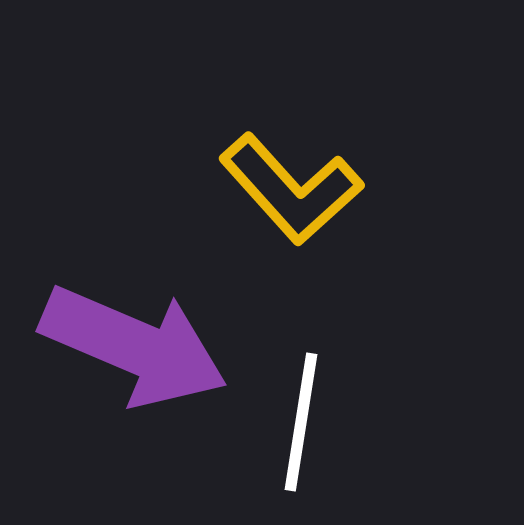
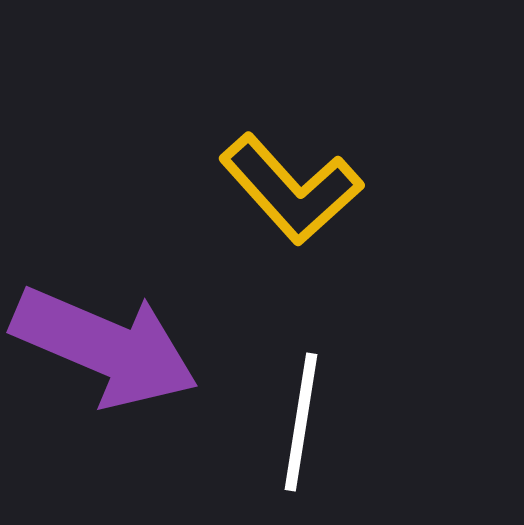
purple arrow: moved 29 px left, 1 px down
